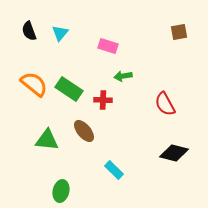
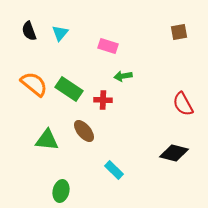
red semicircle: moved 18 px right
